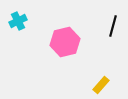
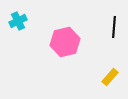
black line: moved 1 px right, 1 px down; rotated 10 degrees counterclockwise
yellow rectangle: moved 9 px right, 8 px up
